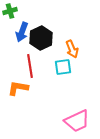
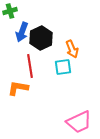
pink trapezoid: moved 2 px right, 1 px down
